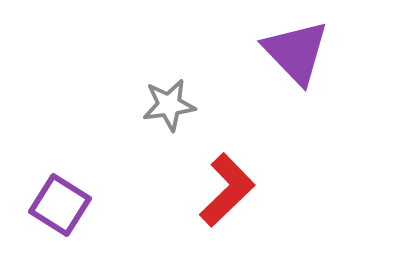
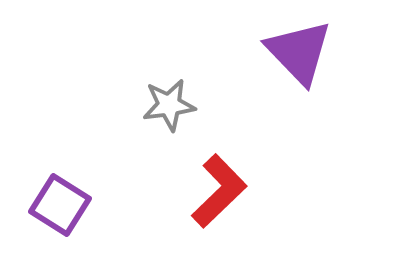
purple triangle: moved 3 px right
red L-shape: moved 8 px left, 1 px down
